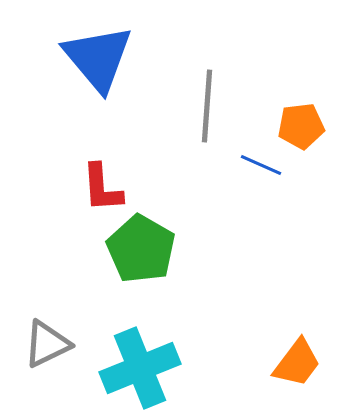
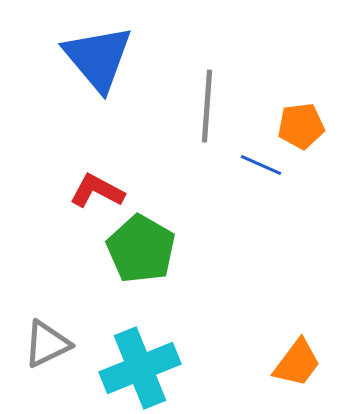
red L-shape: moved 5 px left, 3 px down; rotated 122 degrees clockwise
